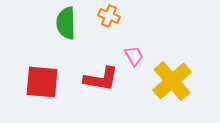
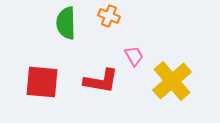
red L-shape: moved 2 px down
